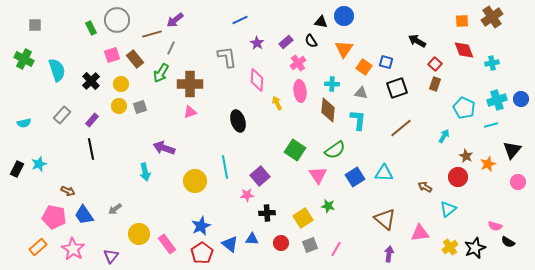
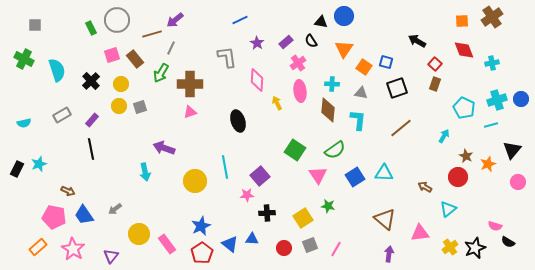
gray rectangle at (62, 115): rotated 18 degrees clockwise
red circle at (281, 243): moved 3 px right, 5 px down
